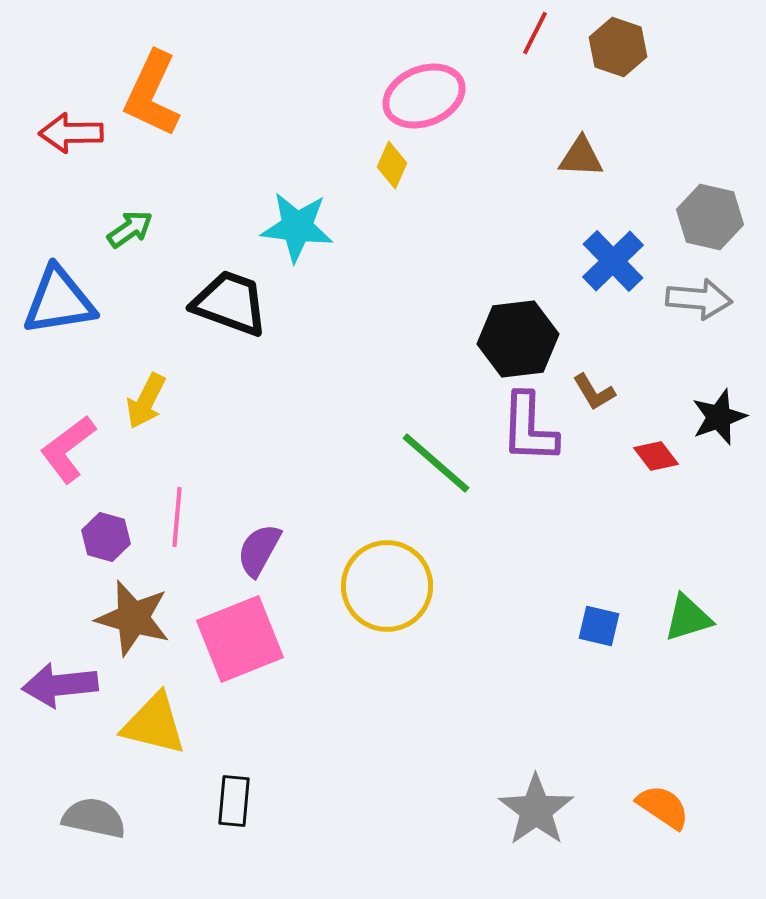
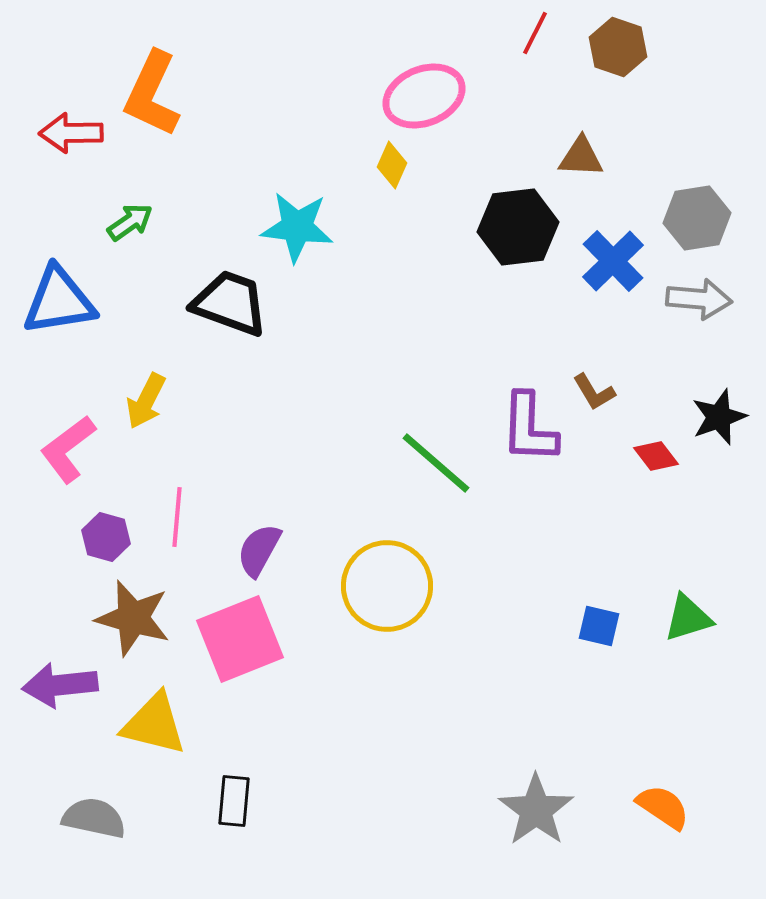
gray hexagon: moved 13 px left, 1 px down; rotated 22 degrees counterclockwise
green arrow: moved 7 px up
black hexagon: moved 112 px up
